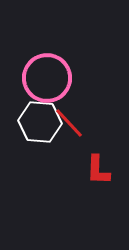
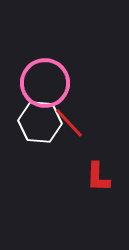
pink circle: moved 2 px left, 5 px down
red L-shape: moved 7 px down
